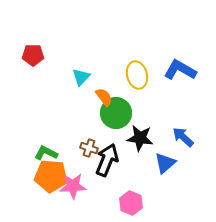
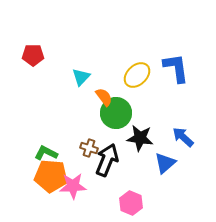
blue L-shape: moved 4 px left, 2 px up; rotated 52 degrees clockwise
yellow ellipse: rotated 60 degrees clockwise
